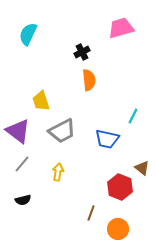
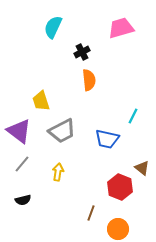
cyan semicircle: moved 25 px right, 7 px up
purple triangle: moved 1 px right
